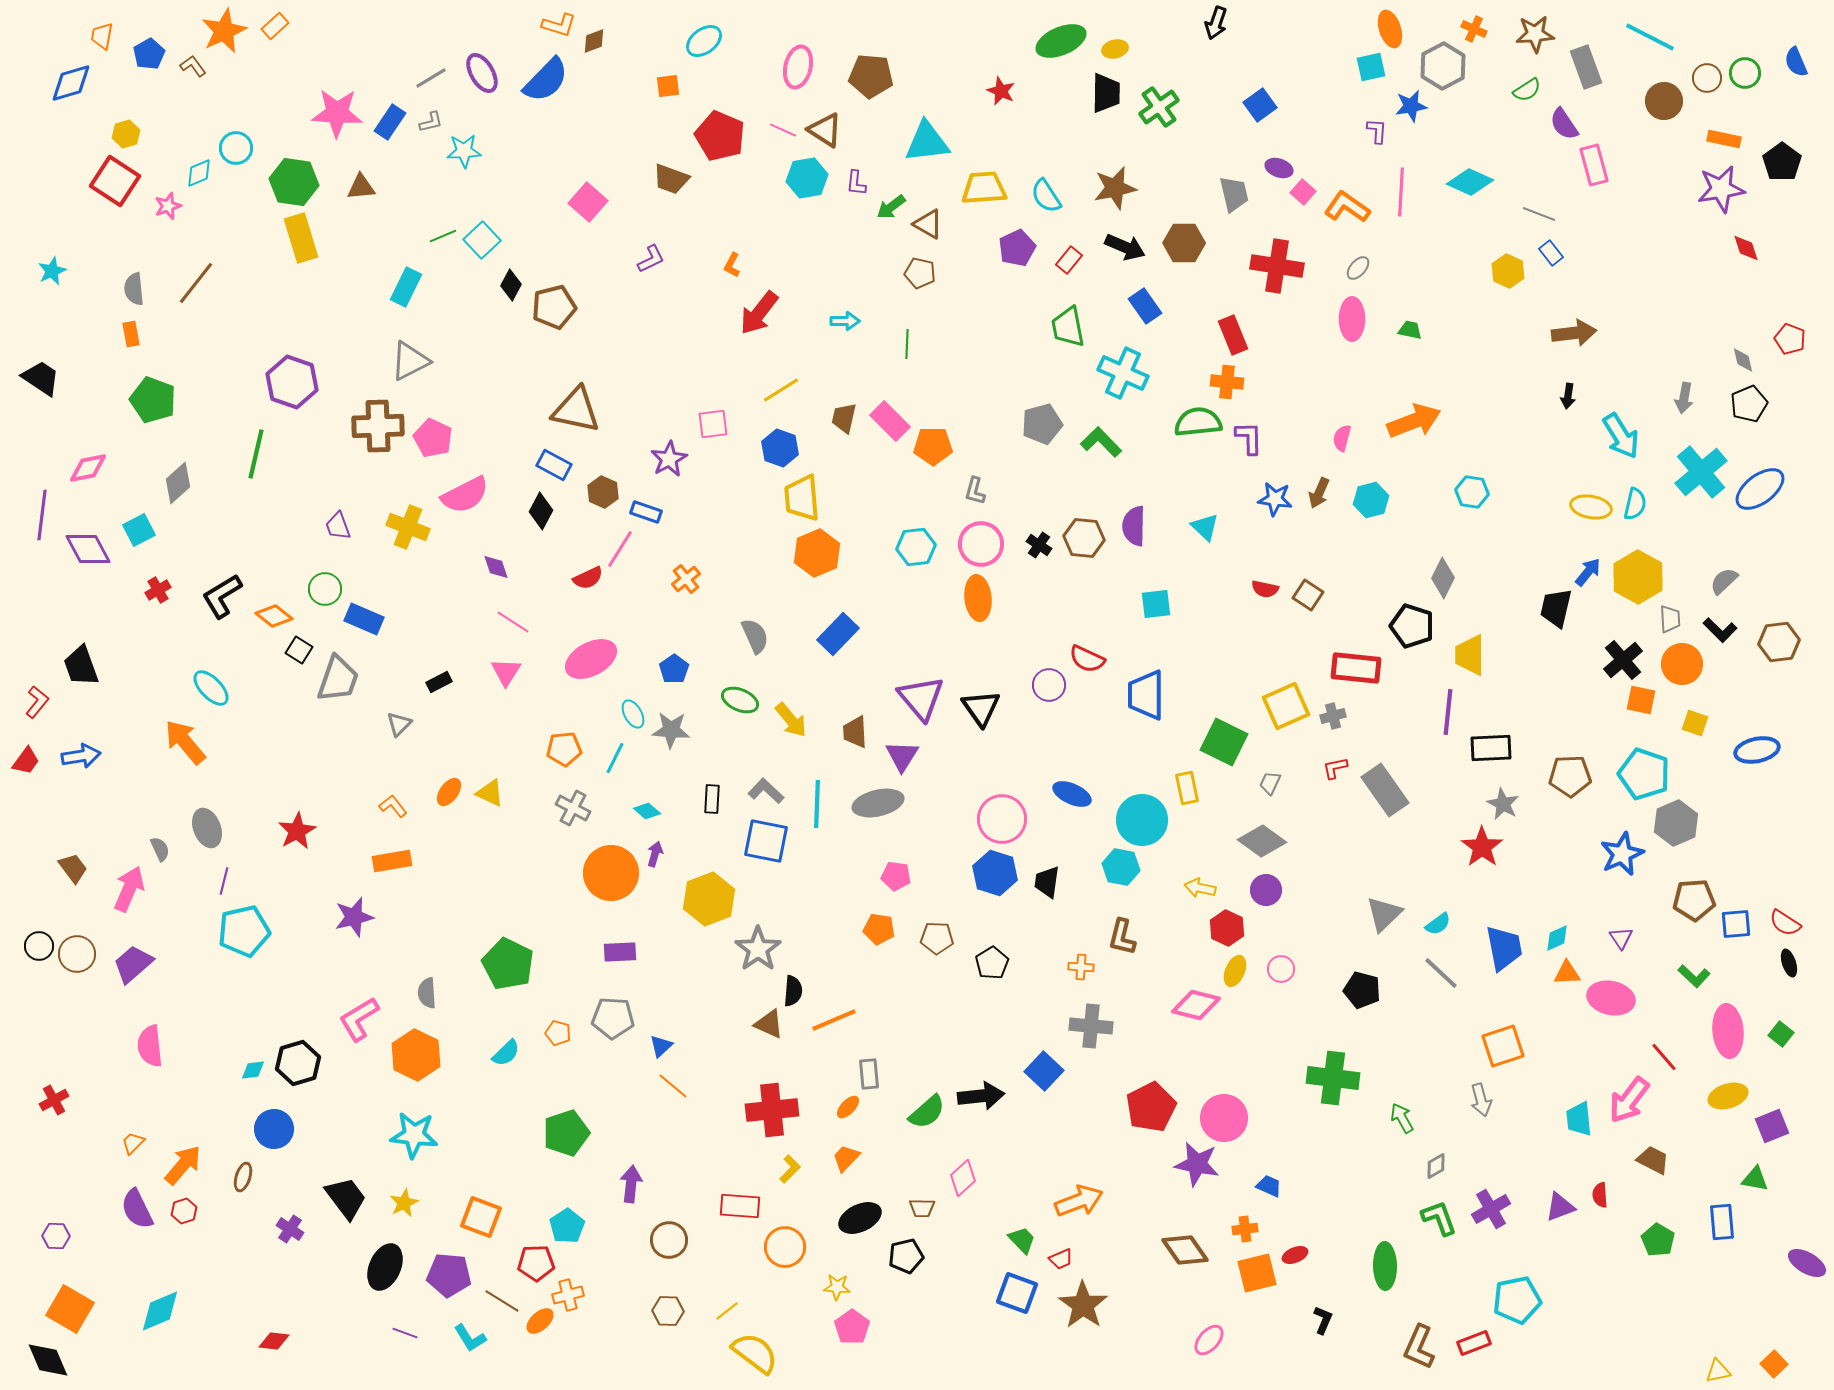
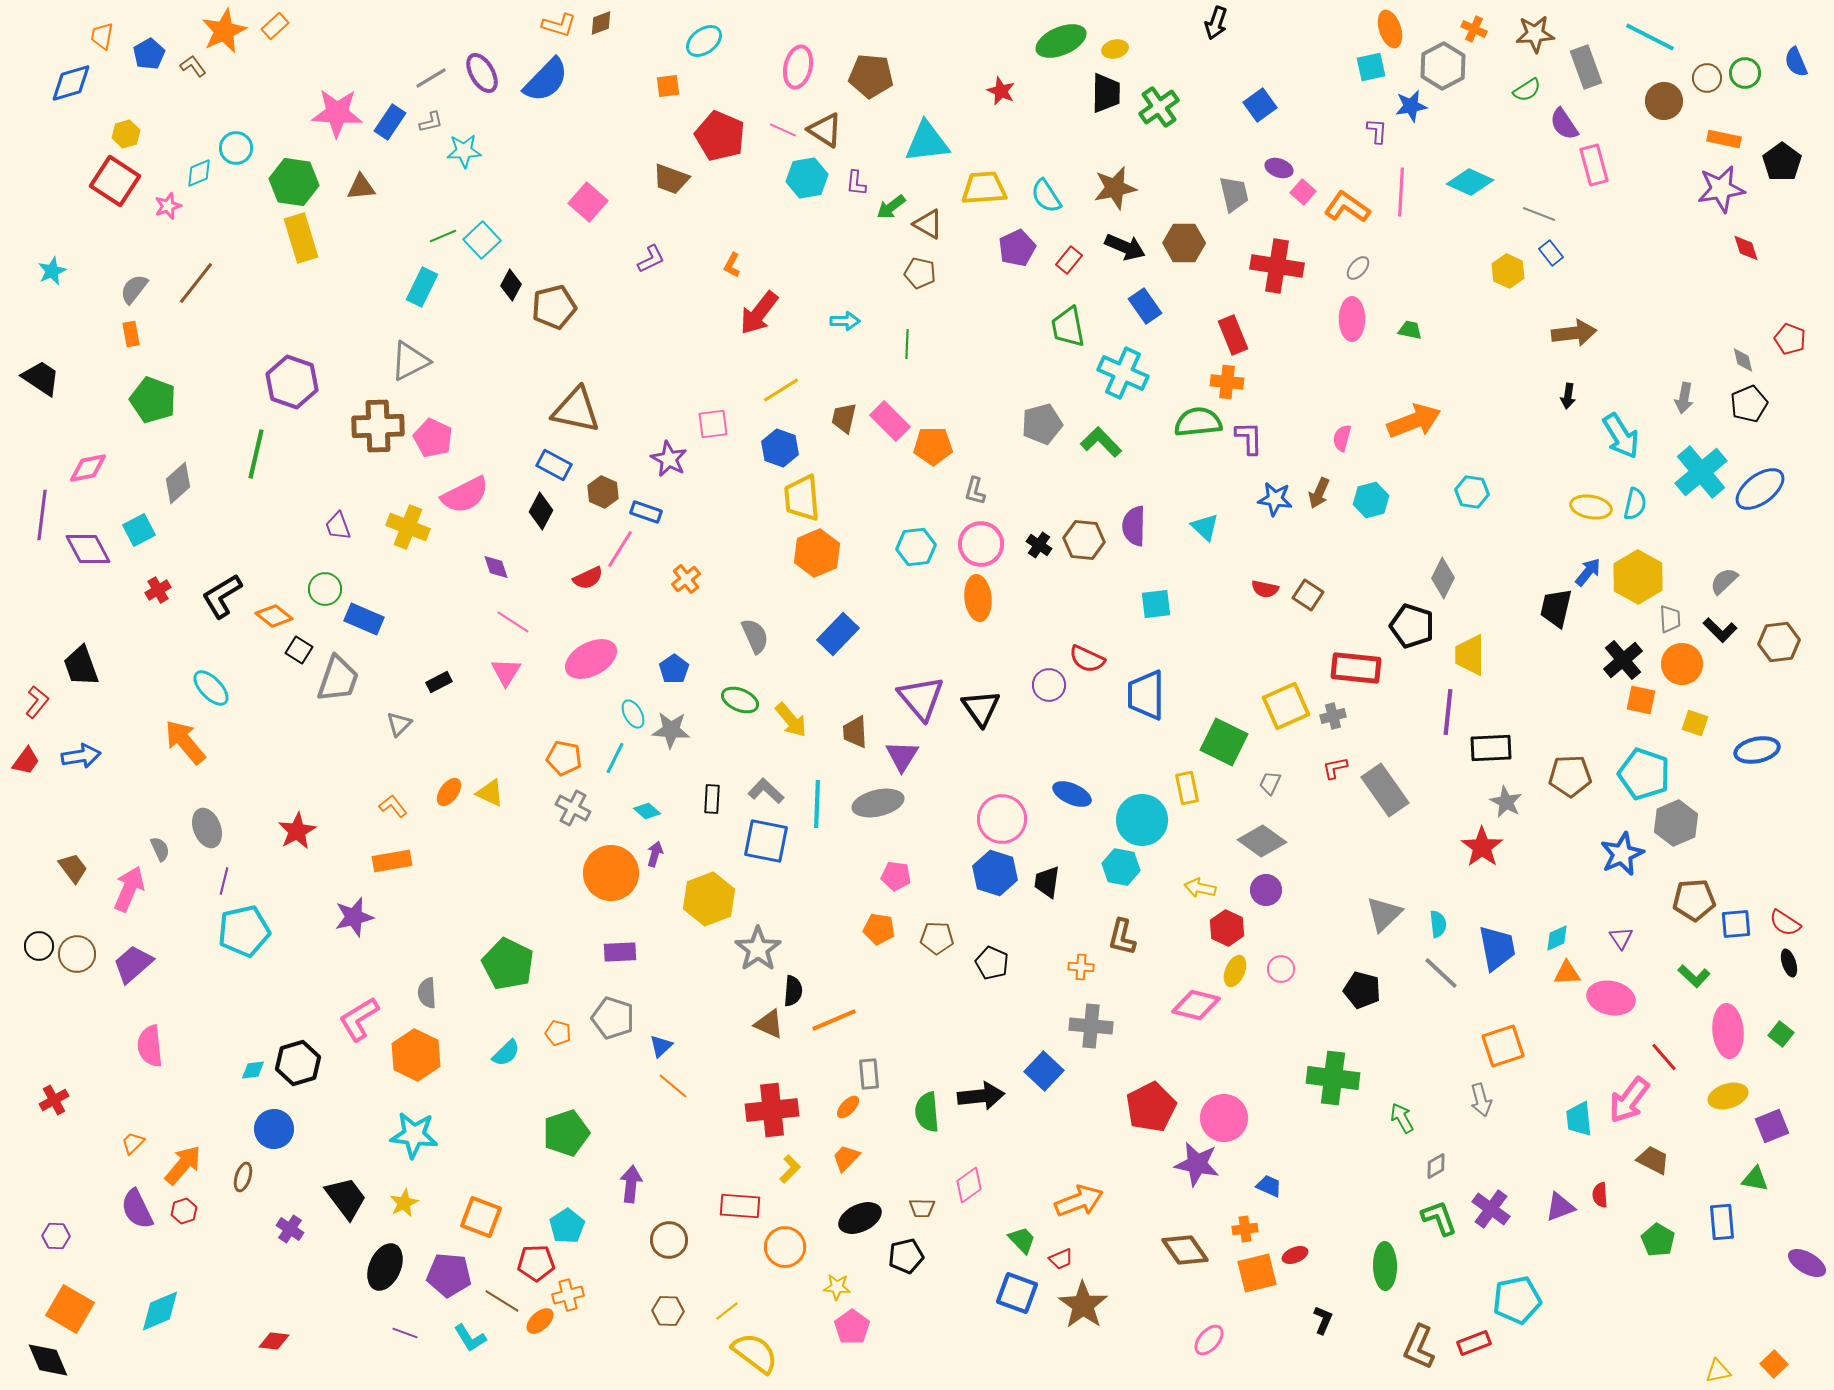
brown diamond at (594, 41): moved 7 px right, 18 px up
cyan rectangle at (406, 287): moved 16 px right
gray semicircle at (134, 289): rotated 44 degrees clockwise
purple star at (669, 459): rotated 15 degrees counterclockwise
brown hexagon at (1084, 538): moved 2 px down
orange pentagon at (564, 749): moved 9 px down; rotated 16 degrees clockwise
gray star at (1503, 804): moved 3 px right, 2 px up
cyan semicircle at (1438, 924): rotated 60 degrees counterclockwise
blue trapezoid at (1504, 948): moved 7 px left
black pentagon at (992, 963): rotated 16 degrees counterclockwise
gray pentagon at (613, 1018): rotated 15 degrees clockwise
green semicircle at (927, 1112): rotated 126 degrees clockwise
pink diamond at (963, 1178): moved 6 px right, 7 px down; rotated 6 degrees clockwise
purple cross at (1491, 1209): rotated 24 degrees counterclockwise
